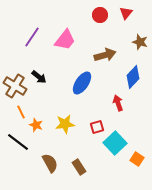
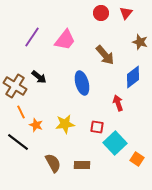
red circle: moved 1 px right, 2 px up
brown arrow: rotated 65 degrees clockwise
blue diamond: rotated 10 degrees clockwise
blue ellipse: rotated 50 degrees counterclockwise
red square: rotated 24 degrees clockwise
brown semicircle: moved 3 px right
brown rectangle: moved 3 px right, 2 px up; rotated 56 degrees counterclockwise
